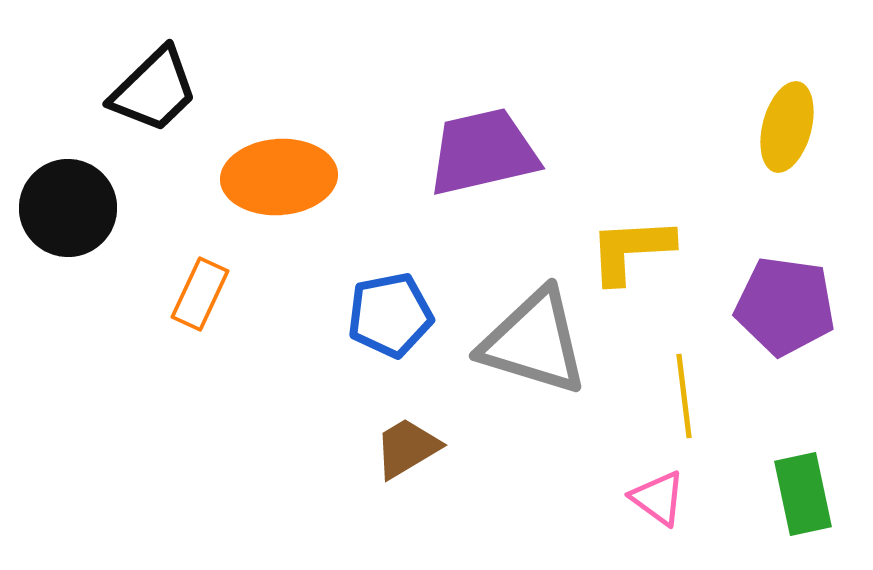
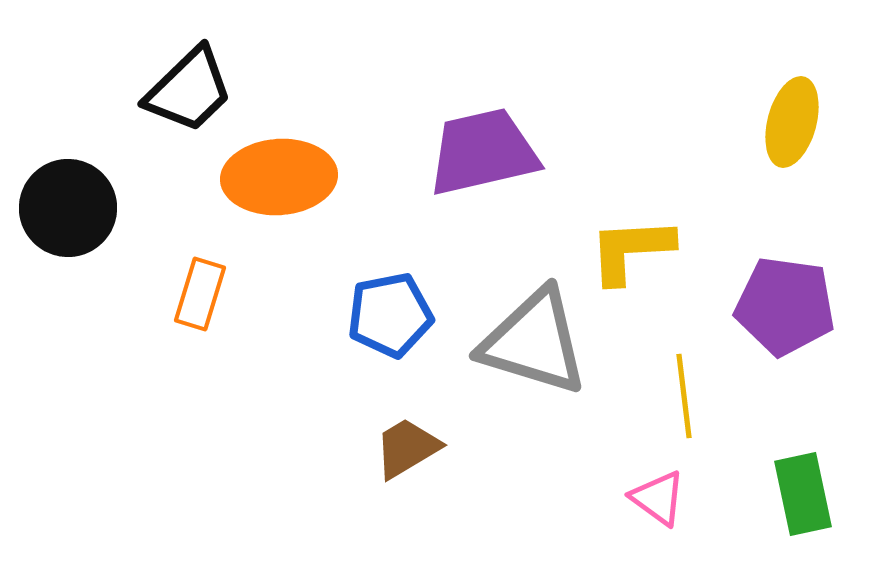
black trapezoid: moved 35 px right
yellow ellipse: moved 5 px right, 5 px up
orange rectangle: rotated 8 degrees counterclockwise
